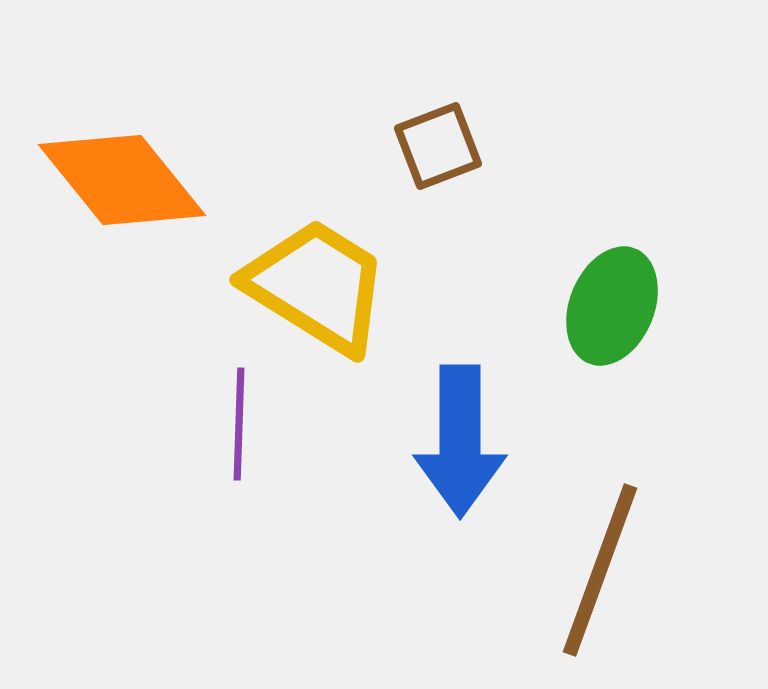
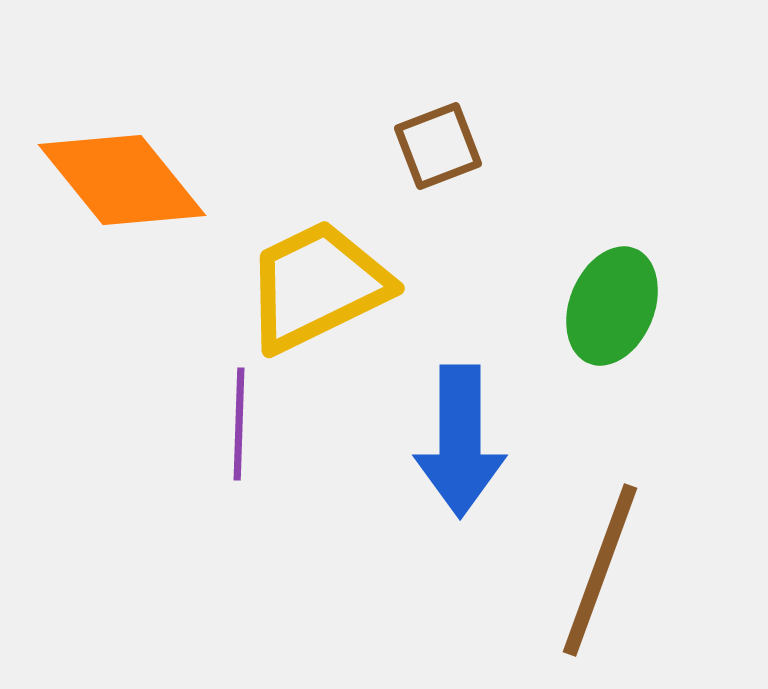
yellow trapezoid: rotated 58 degrees counterclockwise
